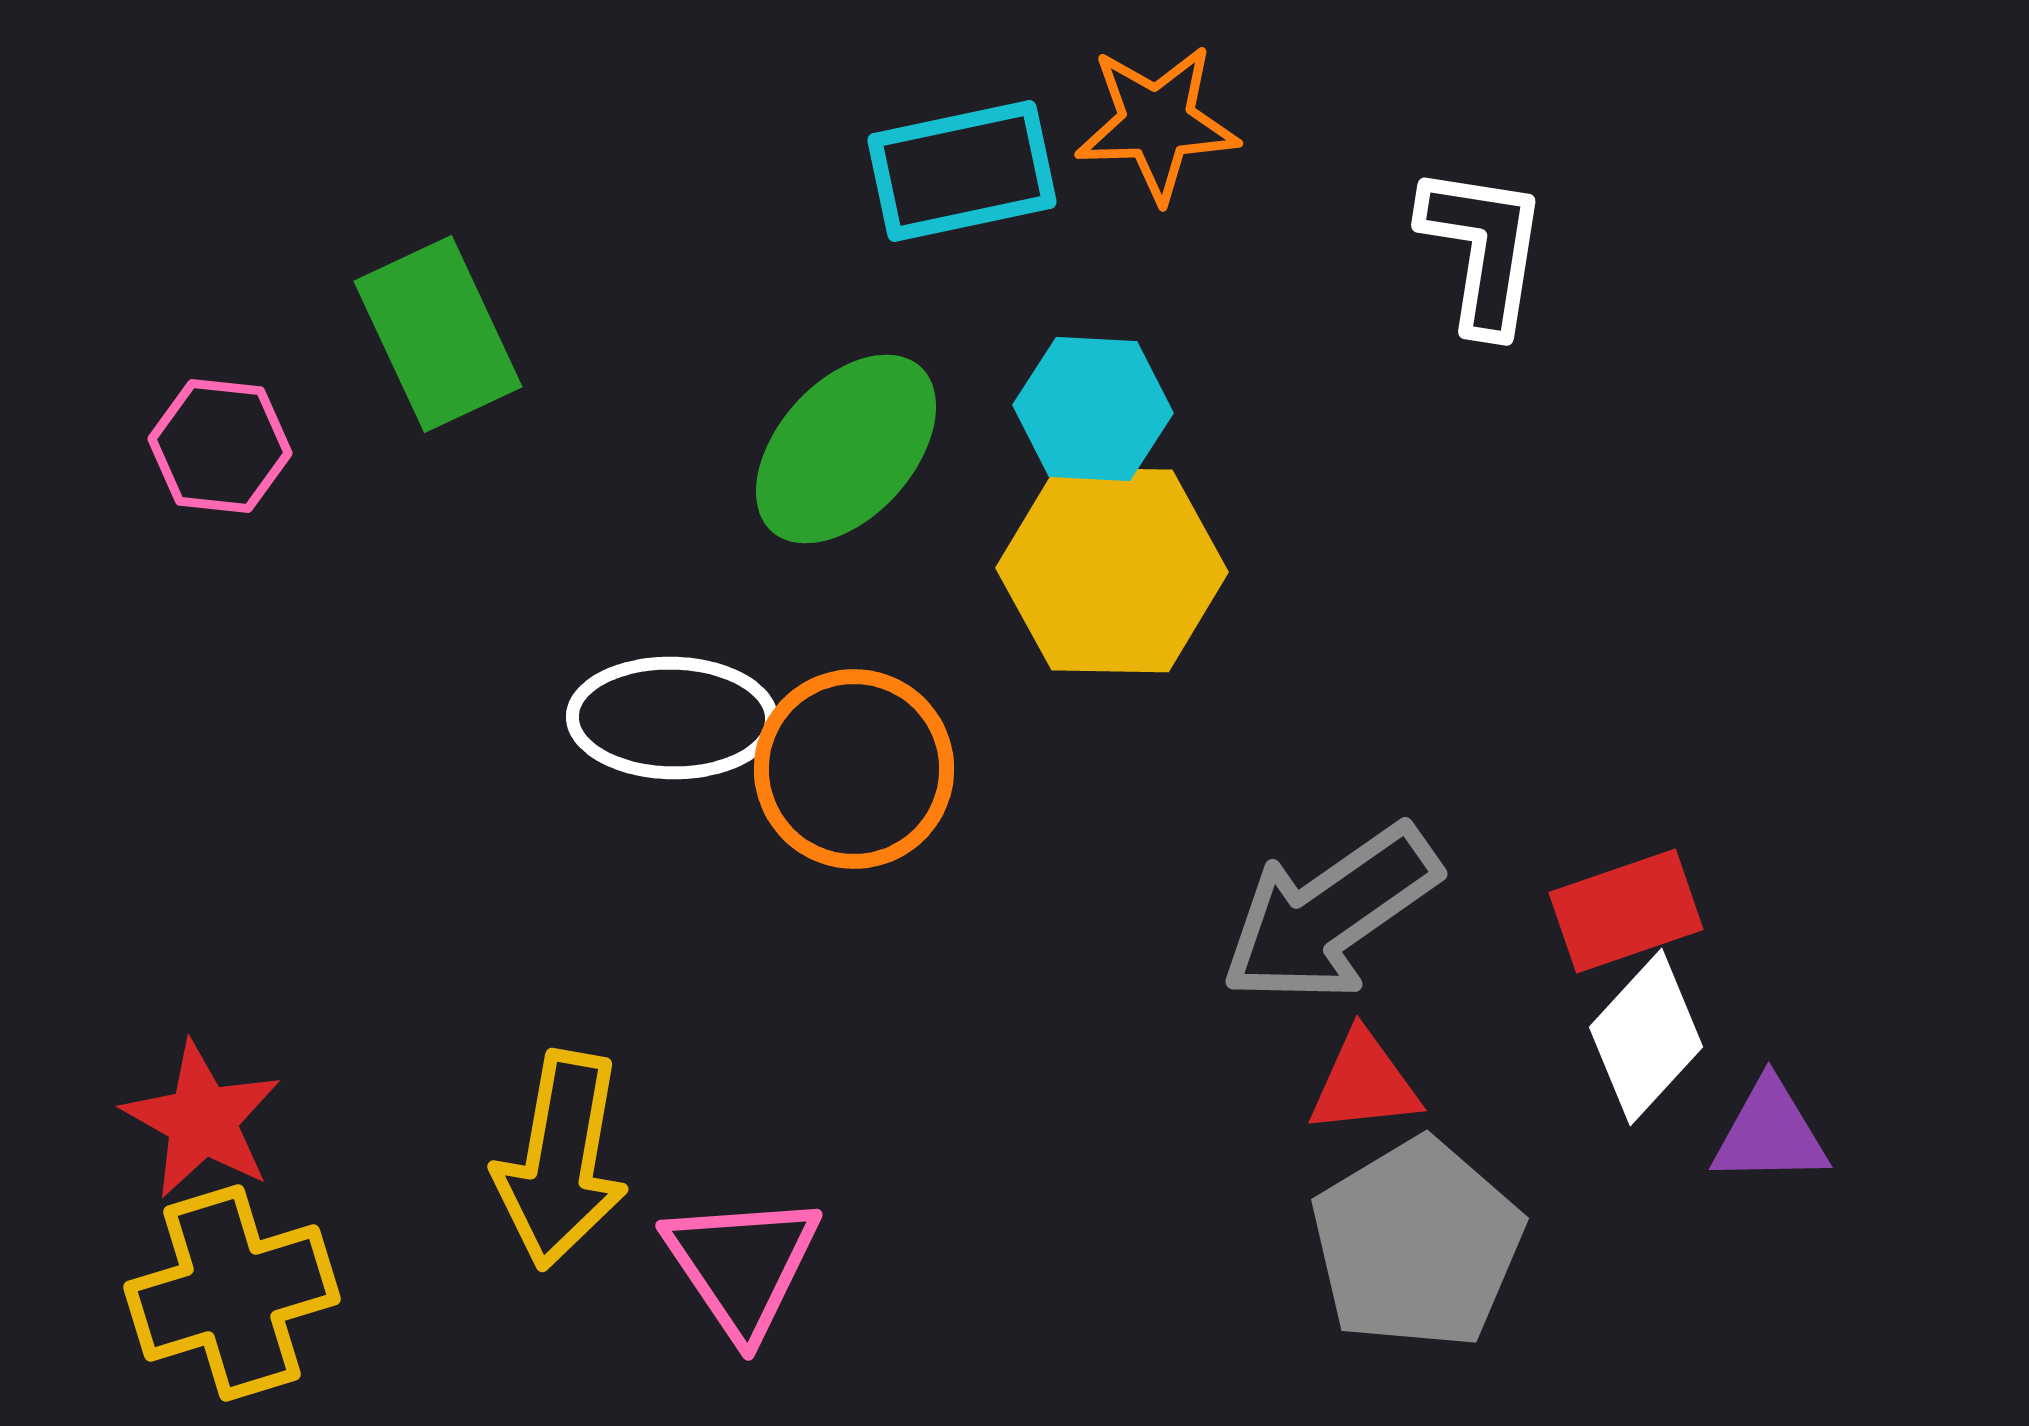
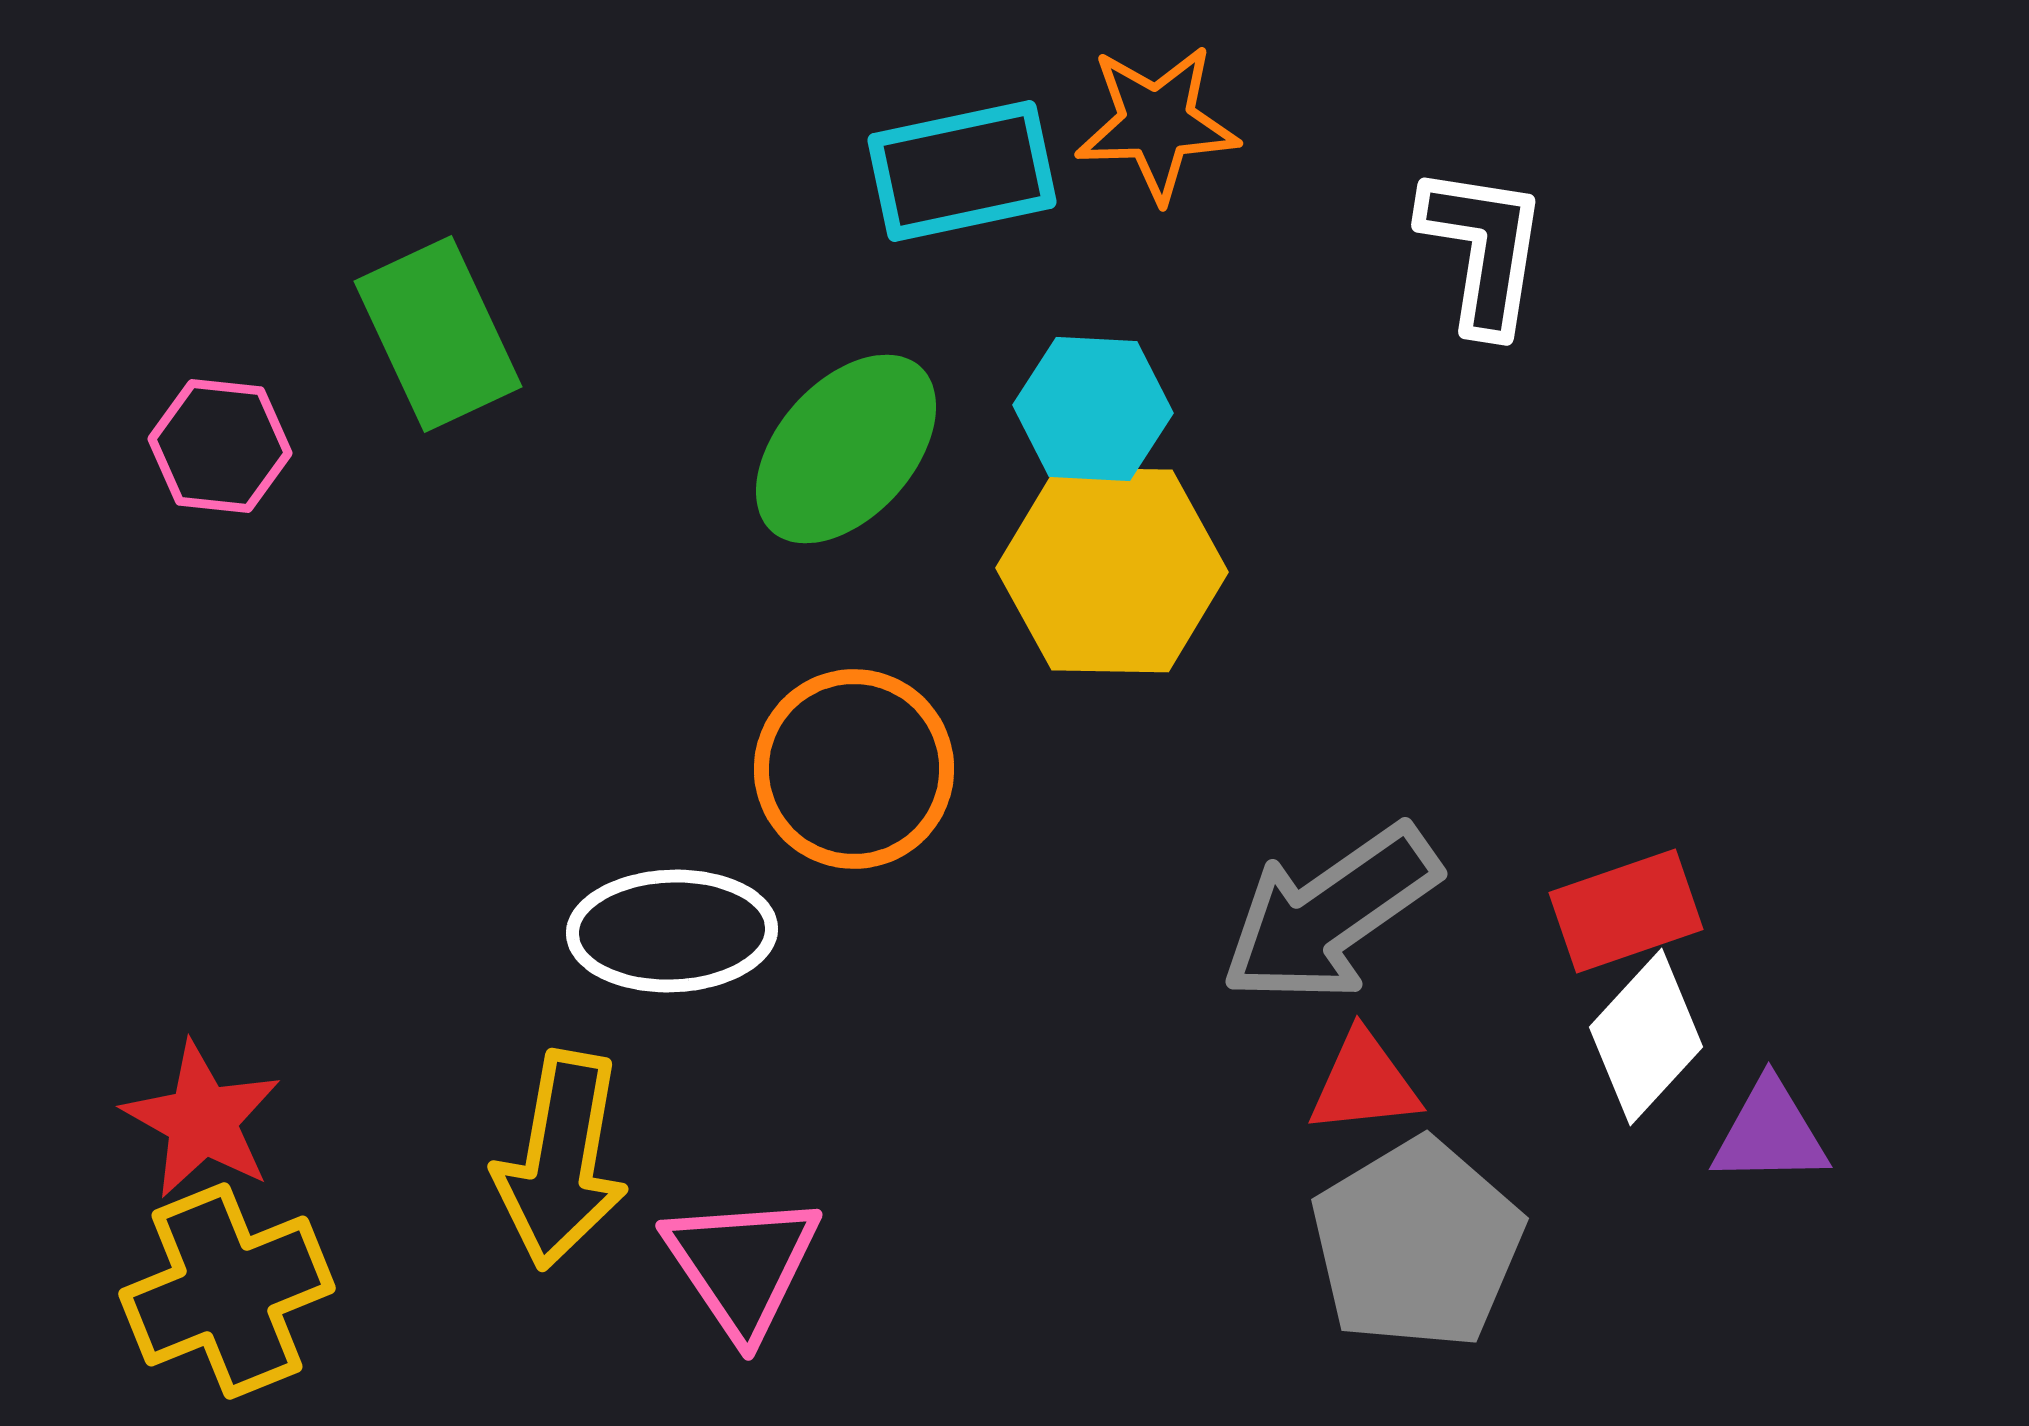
white ellipse: moved 213 px down; rotated 3 degrees counterclockwise
yellow cross: moved 5 px left, 2 px up; rotated 5 degrees counterclockwise
